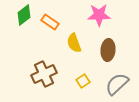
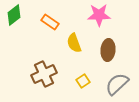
green diamond: moved 10 px left
